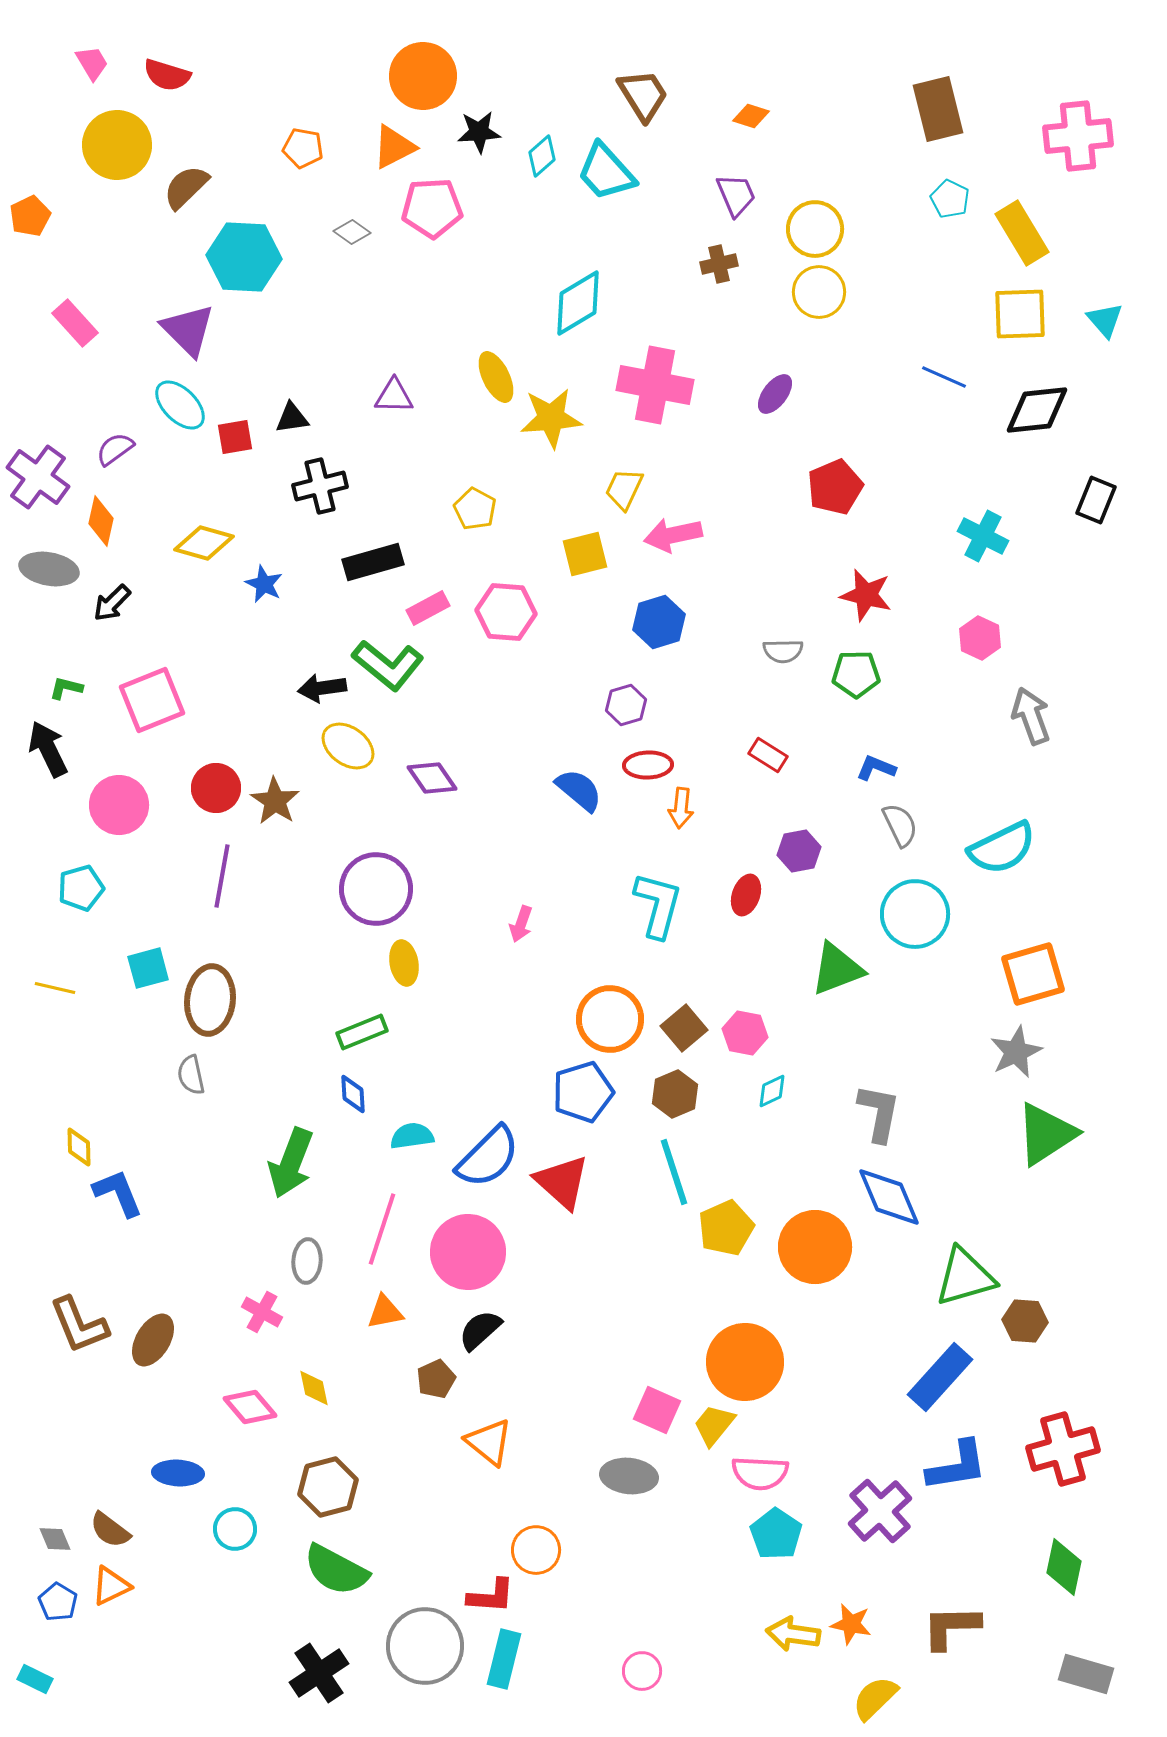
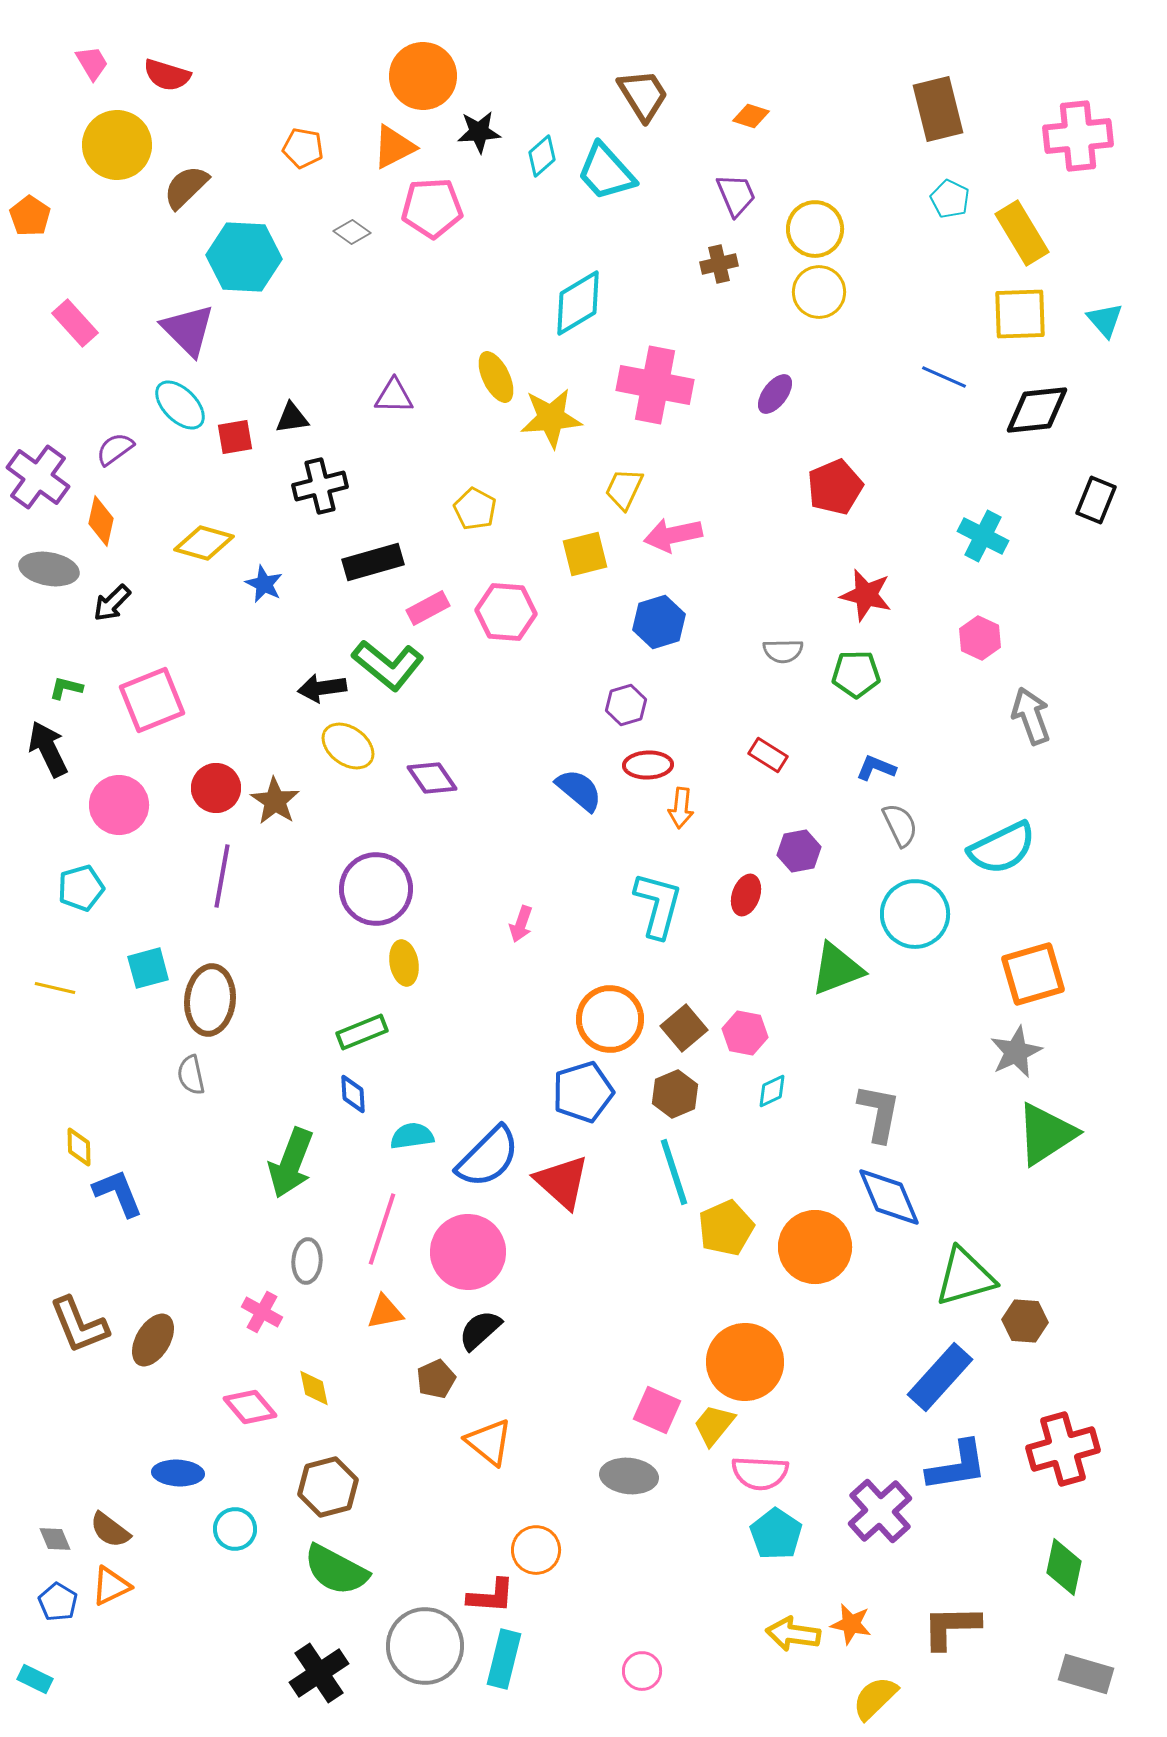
orange pentagon at (30, 216): rotated 12 degrees counterclockwise
